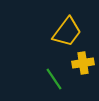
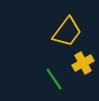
yellow cross: rotated 20 degrees counterclockwise
